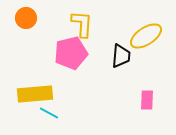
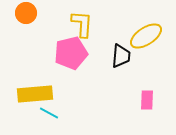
orange circle: moved 5 px up
